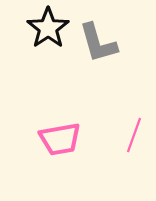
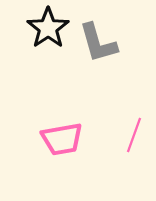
pink trapezoid: moved 2 px right
